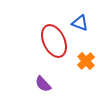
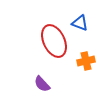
orange cross: rotated 30 degrees clockwise
purple semicircle: moved 1 px left
